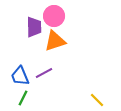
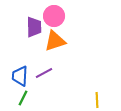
blue trapezoid: rotated 25 degrees clockwise
yellow line: rotated 42 degrees clockwise
